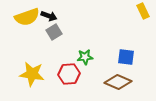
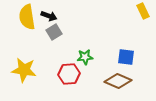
yellow semicircle: rotated 100 degrees clockwise
yellow star: moved 8 px left, 4 px up
brown diamond: moved 1 px up
